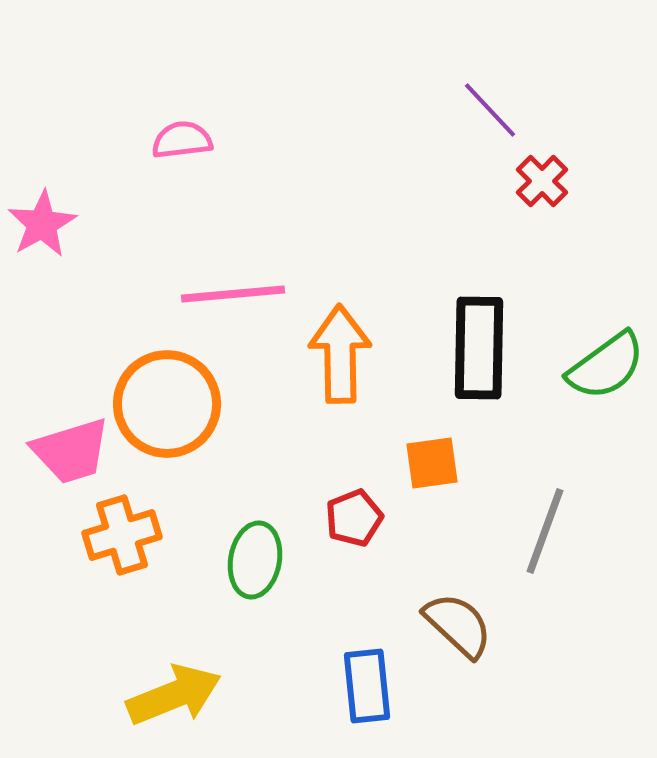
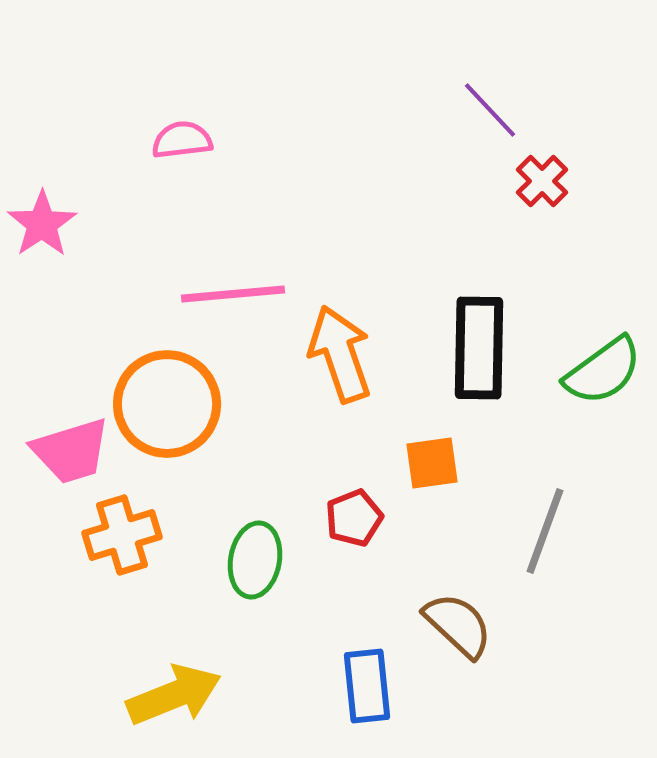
pink star: rotated 4 degrees counterclockwise
orange arrow: rotated 18 degrees counterclockwise
green semicircle: moved 3 px left, 5 px down
